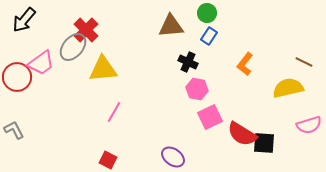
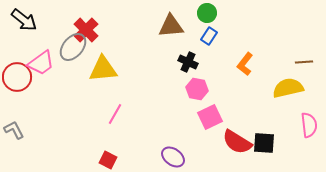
black arrow: rotated 92 degrees counterclockwise
brown line: rotated 30 degrees counterclockwise
pink line: moved 1 px right, 2 px down
pink semicircle: rotated 80 degrees counterclockwise
red semicircle: moved 5 px left, 8 px down
